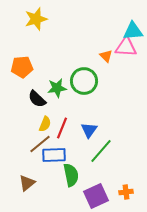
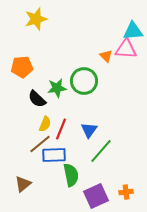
pink triangle: moved 2 px down
red line: moved 1 px left, 1 px down
brown triangle: moved 4 px left, 1 px down
